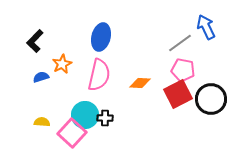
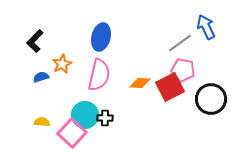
red square: moved 8 px left, 7 px up
